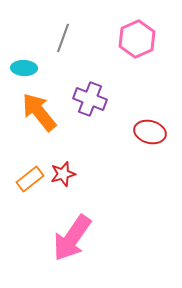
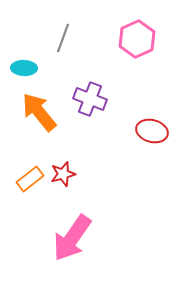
red ellipse: moved 2 px right, 1 px up
